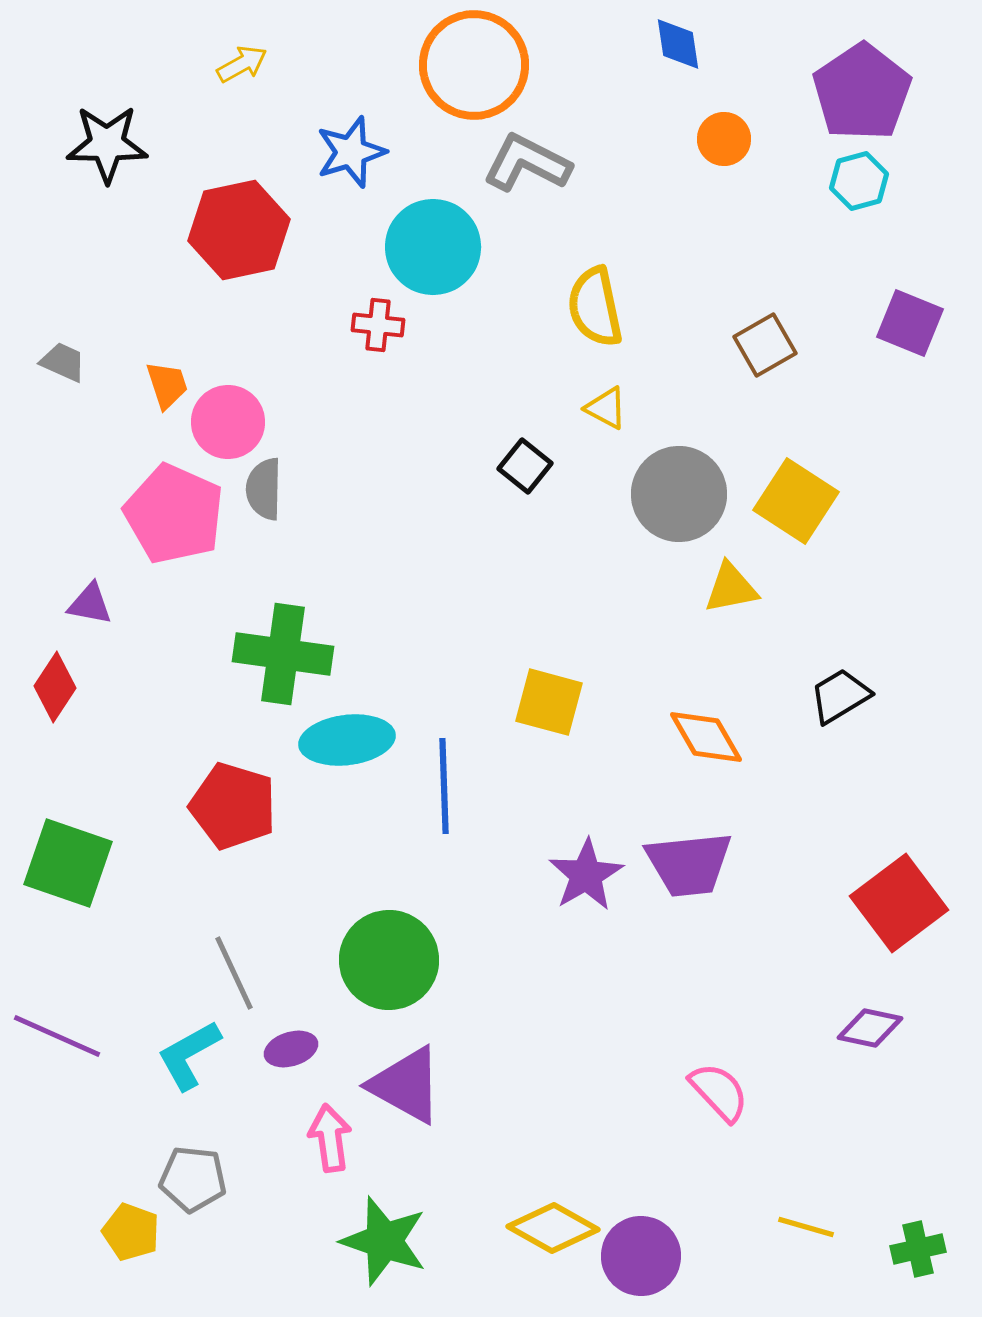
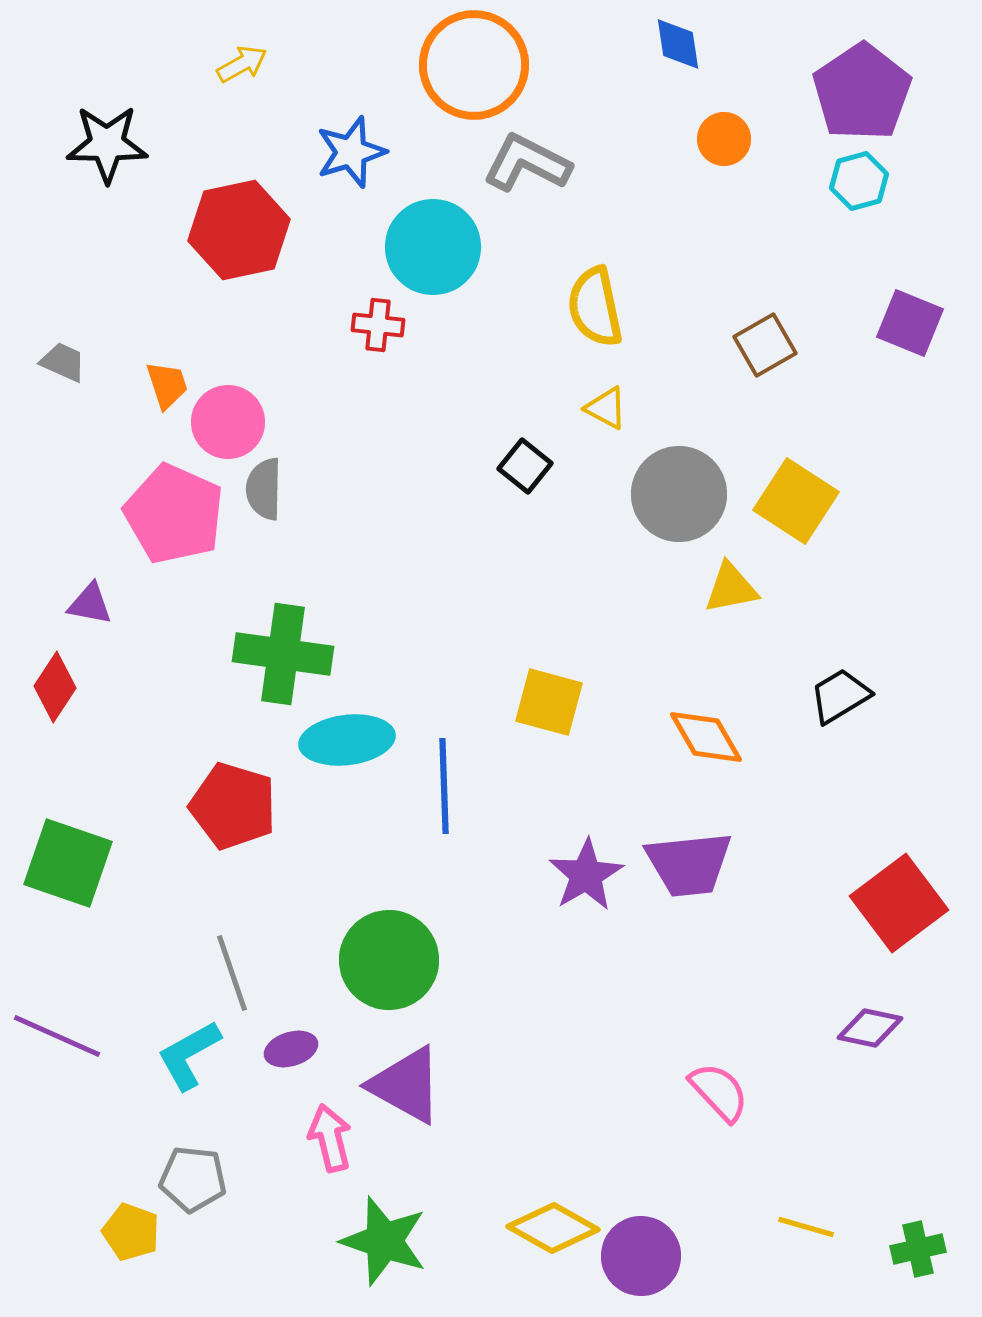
gray line at (234, 973): moved 2 px left; rotated 6 degrees clockwise
pink arrow at (330, 1138): rotated 6 degrees counterclockwise
